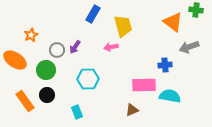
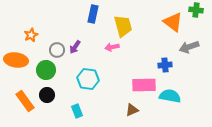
blue rectangle: rotated 18 degrees counterclockwise
pink arrow: moved 1 px right
orange ellipse: moved 1 px right; rotated 25 degrees counterclockwise
cyan hexagon: rotated 10 degrees clockwise
cyan rectangle: moved 1 px up
